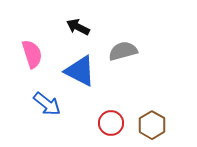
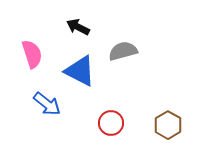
brown hexagon: moved 16 px right
